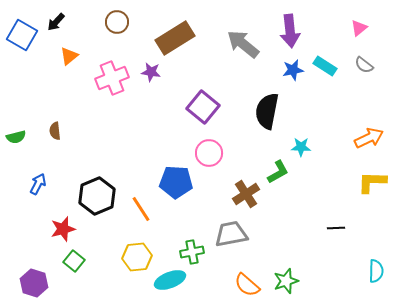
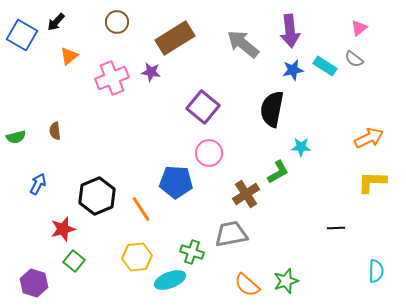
gray semicircle: moved 10 px left, 6 px up
black semicircle: moved 5 px right, 2 px up
green cross: rotated 30 degrees clockwise
